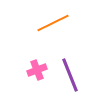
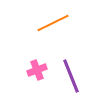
purple line: moved 1 px right, 1 px down
